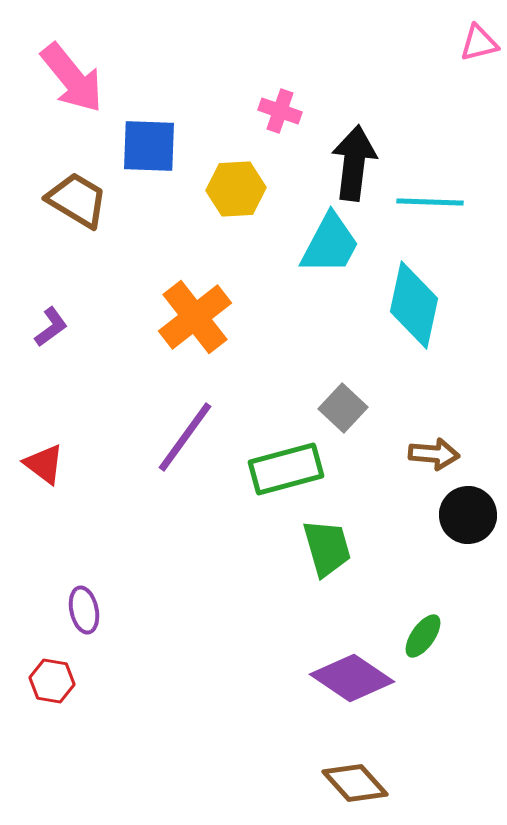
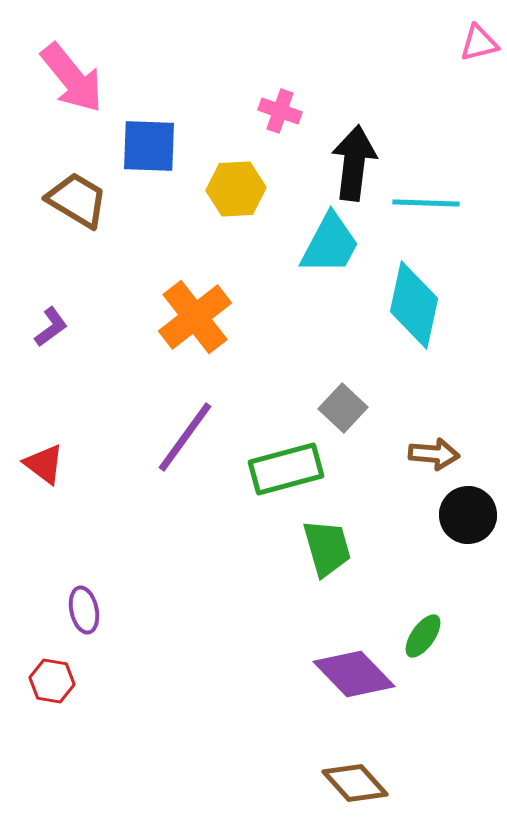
cyan line: moved 4 px left, 1 px down
purple diamond: moved 2 px right, 4 px up; rotated 12 degrees clockwise
